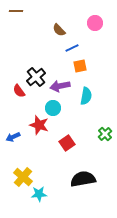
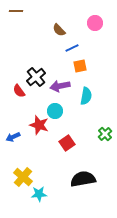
cyan circle: moved 2 px right, 3 px down
